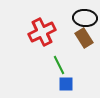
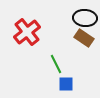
red cross: moved 15 px left; rotated 12 degrees counterclockwise
brown rectangle: rotated 24 degrees counterclockwise
green line: moved 3 px left, 1 px up
